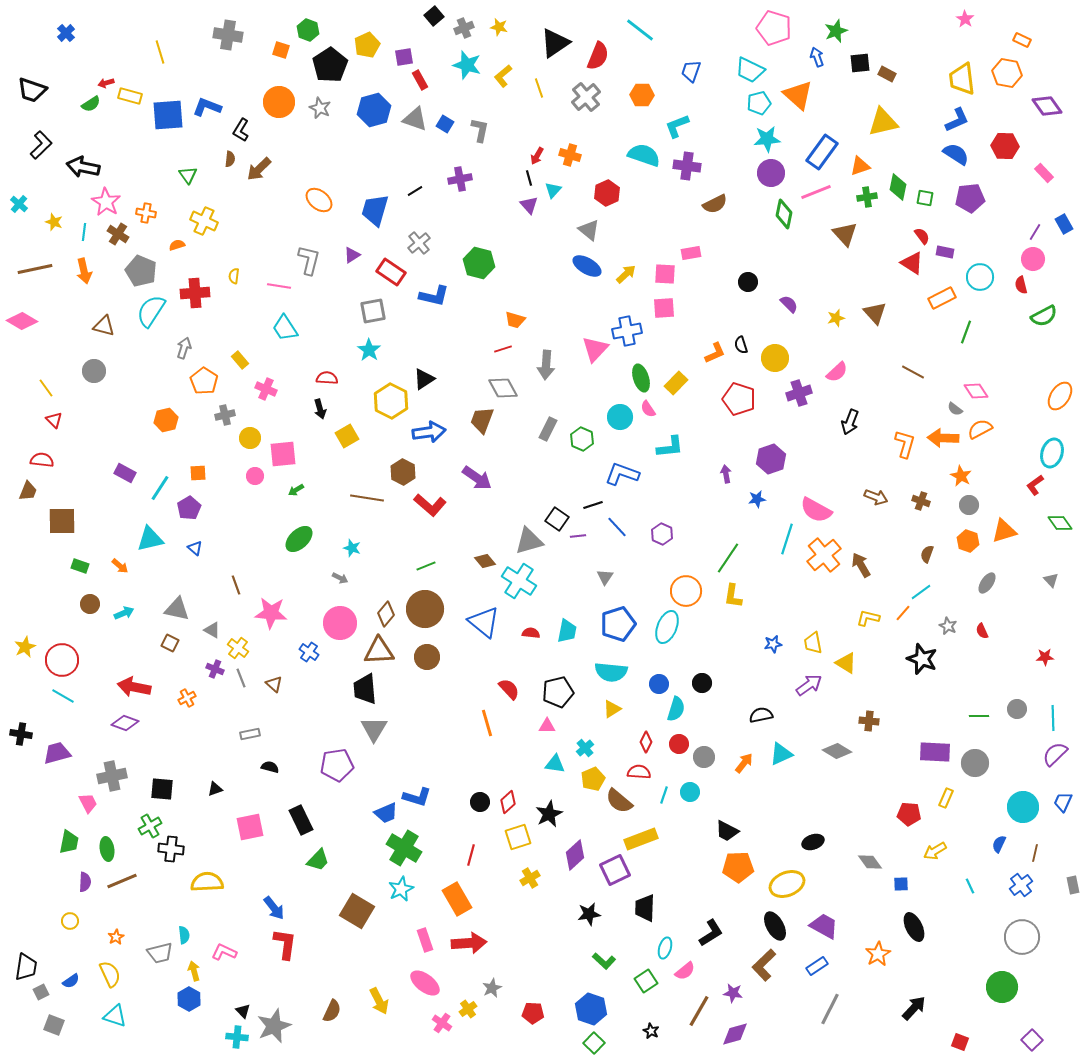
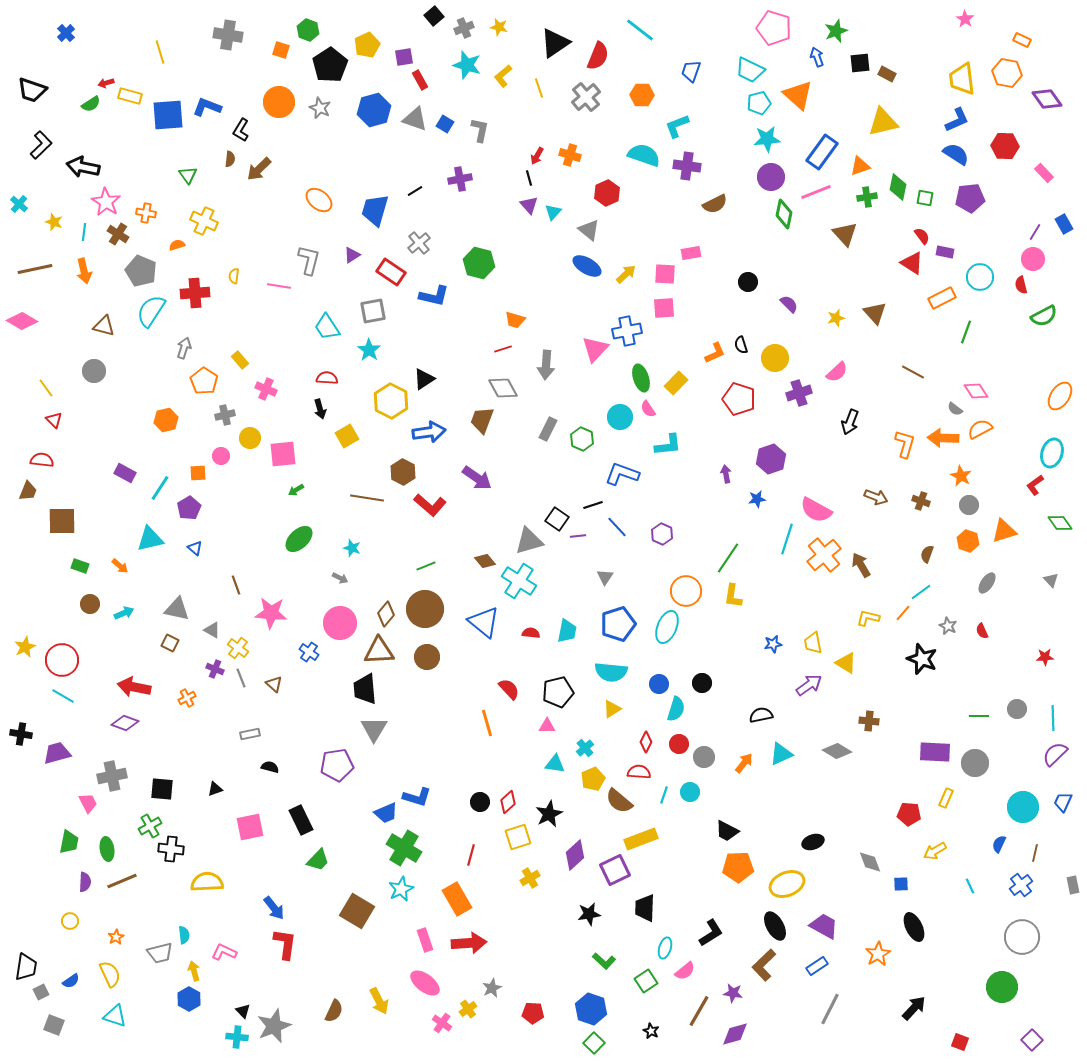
purple diamond at (1047, 106): moved 7 px up
purple circle at (771, 173): moved 4 px down
cyan triangle at (553, 190): moved 22 px down
cyan trapezoid at (285, 328): moved 42 px right, 1 px up
cyan L-shape at (670, 447): moved 2 px left, 2 px up
pink circle at (255, 476): moved 34 px left, 20 px up
gray diamond at (870, 862): rotated 15 degrees clockwise
brown semicircle at (332, 1011): moved 2 px right
